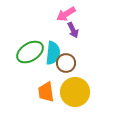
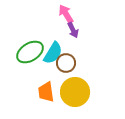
pink arrow: rotated 90 degrees clockwise
cyan semicircle: rotated 25 degrees clockwise
